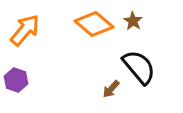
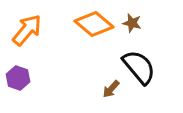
brown star: moved 1 px left, 2 px down; rotated 18 degrees counterclockwise
orange arrow: moved 2 px right
purple hexagon: moved 2 px right, 2 px up
